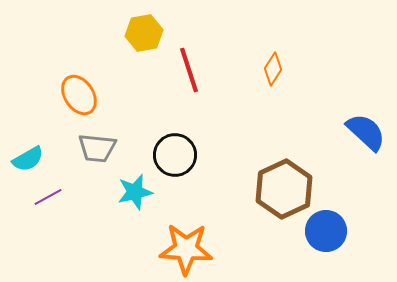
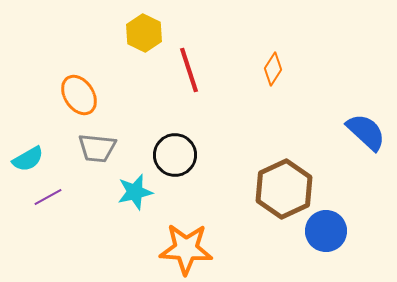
yellow hexagon: rotated 24 degrees counterclockwise
